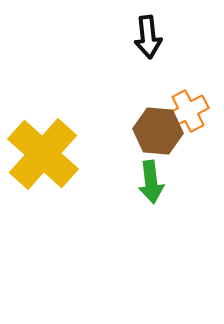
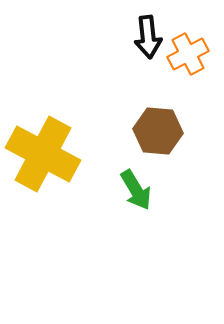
orange cross: moved 57 px up
yellow cross: rotated 14 degrees counterclockwise
green arrow: moved 15 px left, 8 px down; rotated 24 degrees counterclockwise
